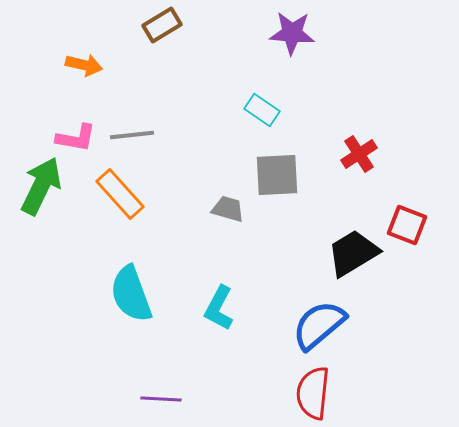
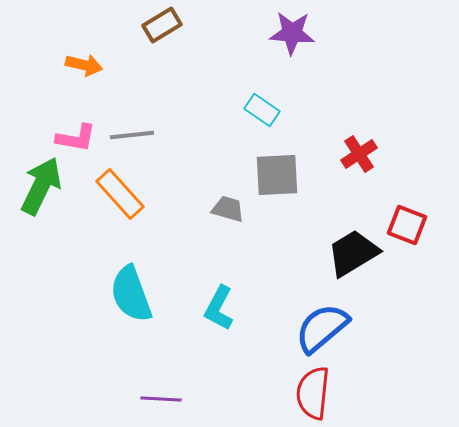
blue semicircle: moved 3 px right, 3 px down
